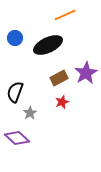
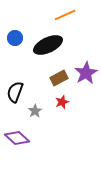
gray star: moved 5 px right, 2 px up
